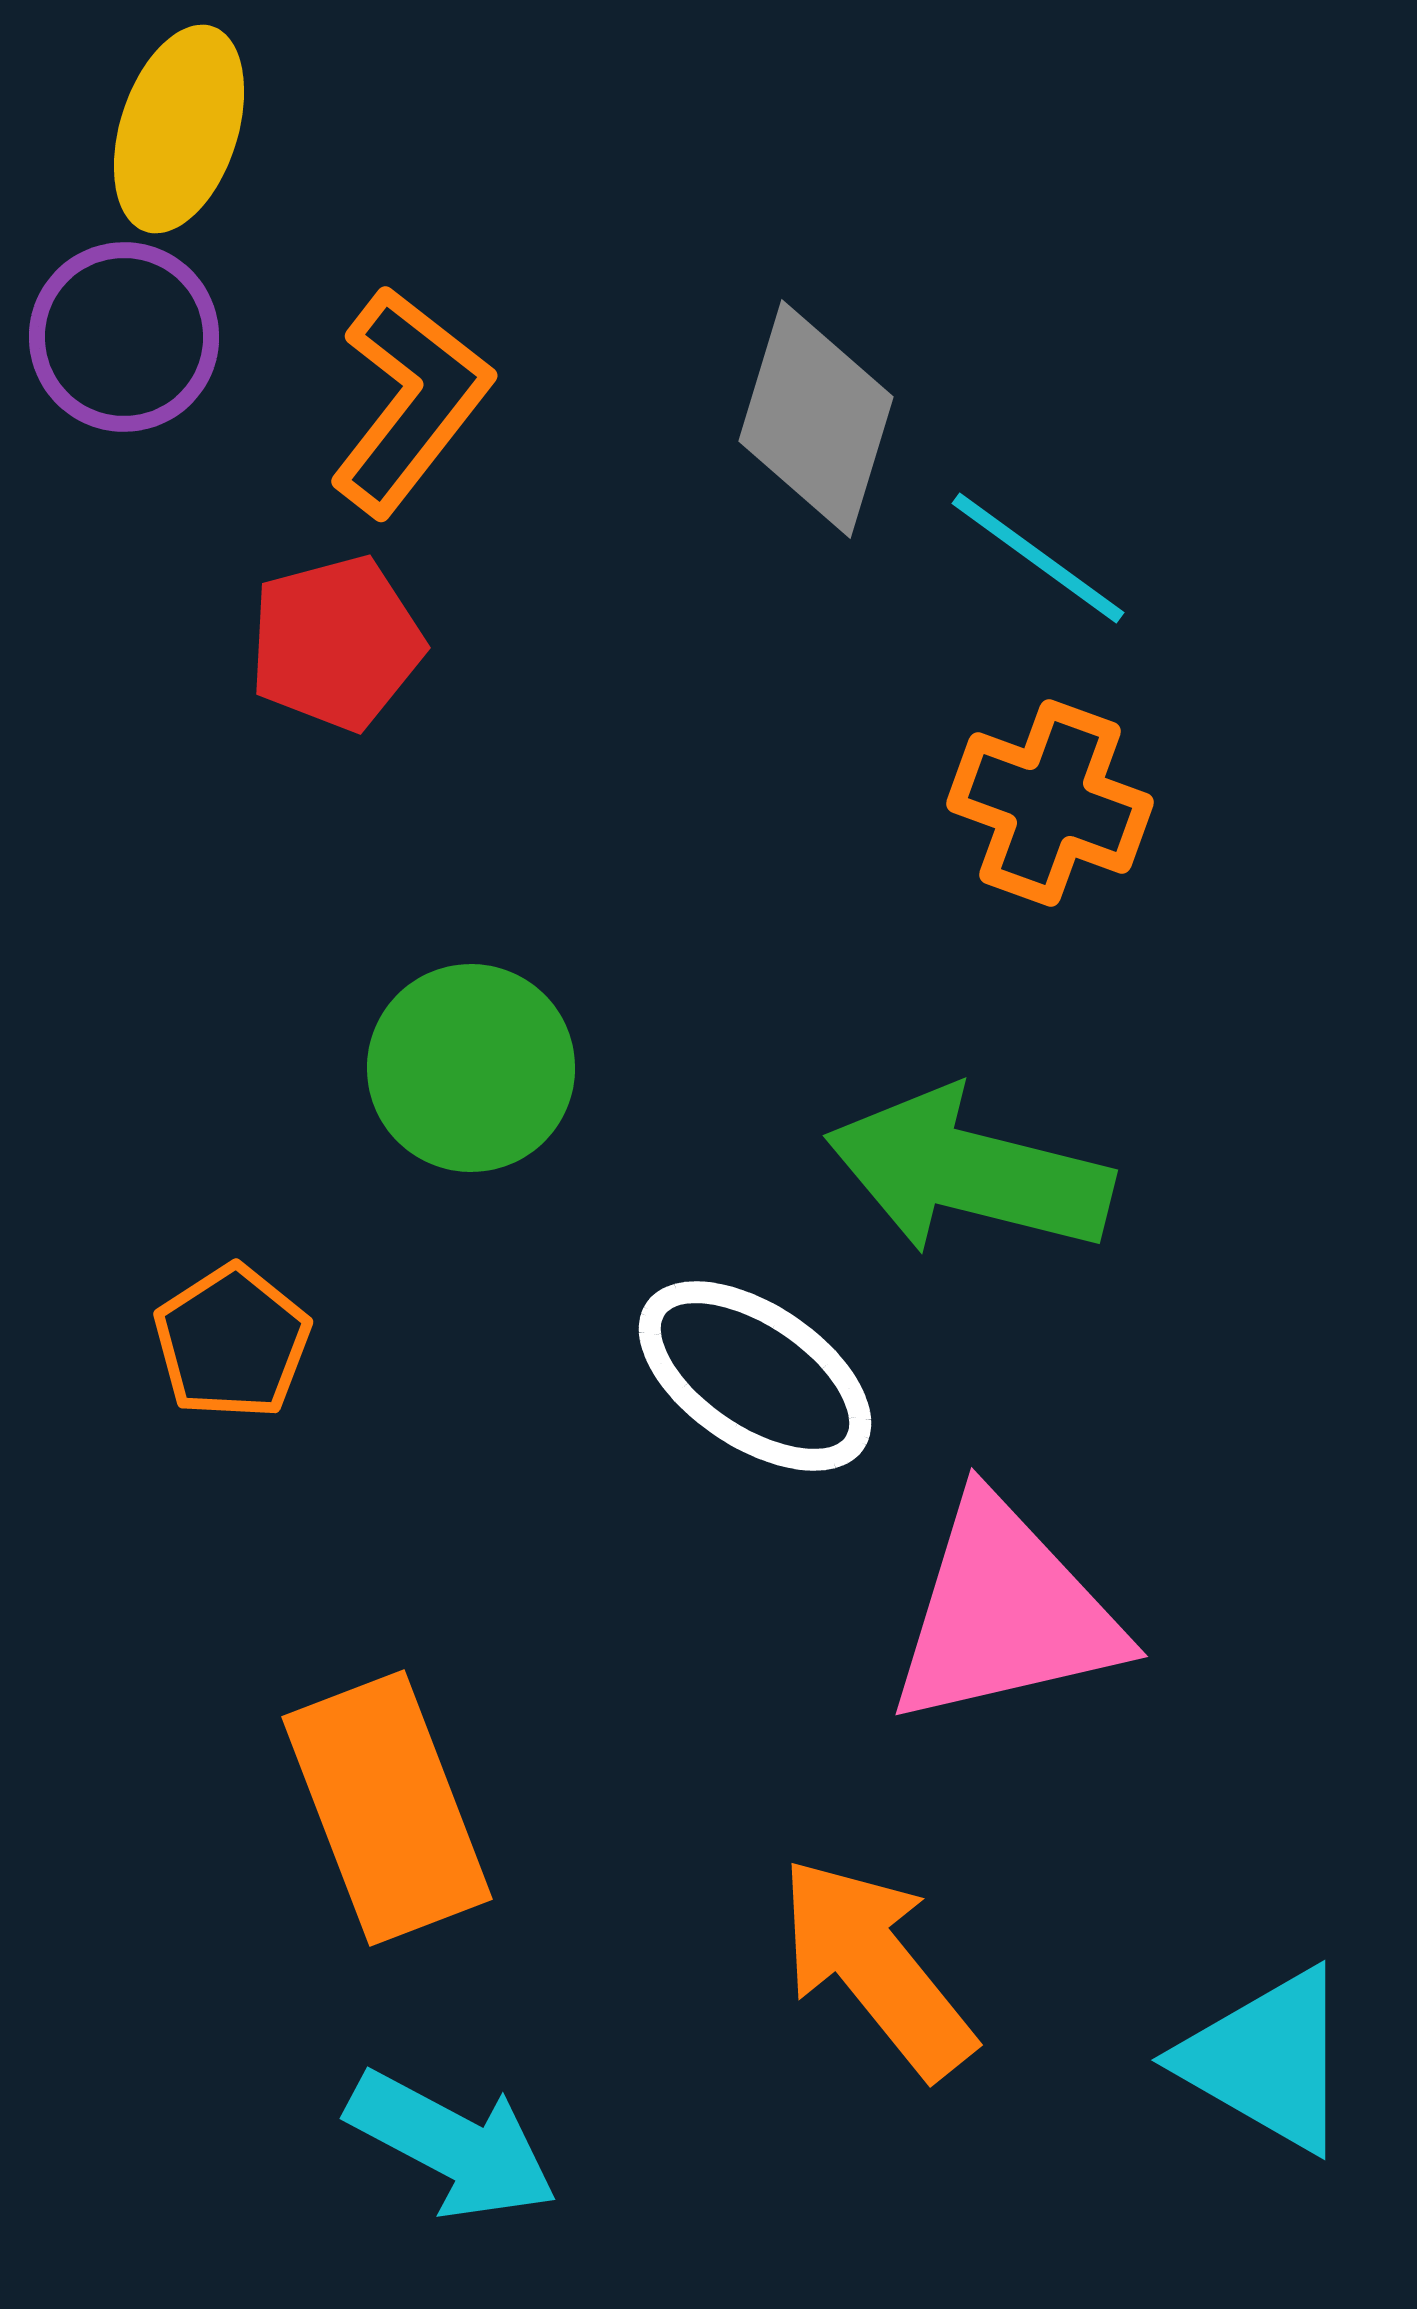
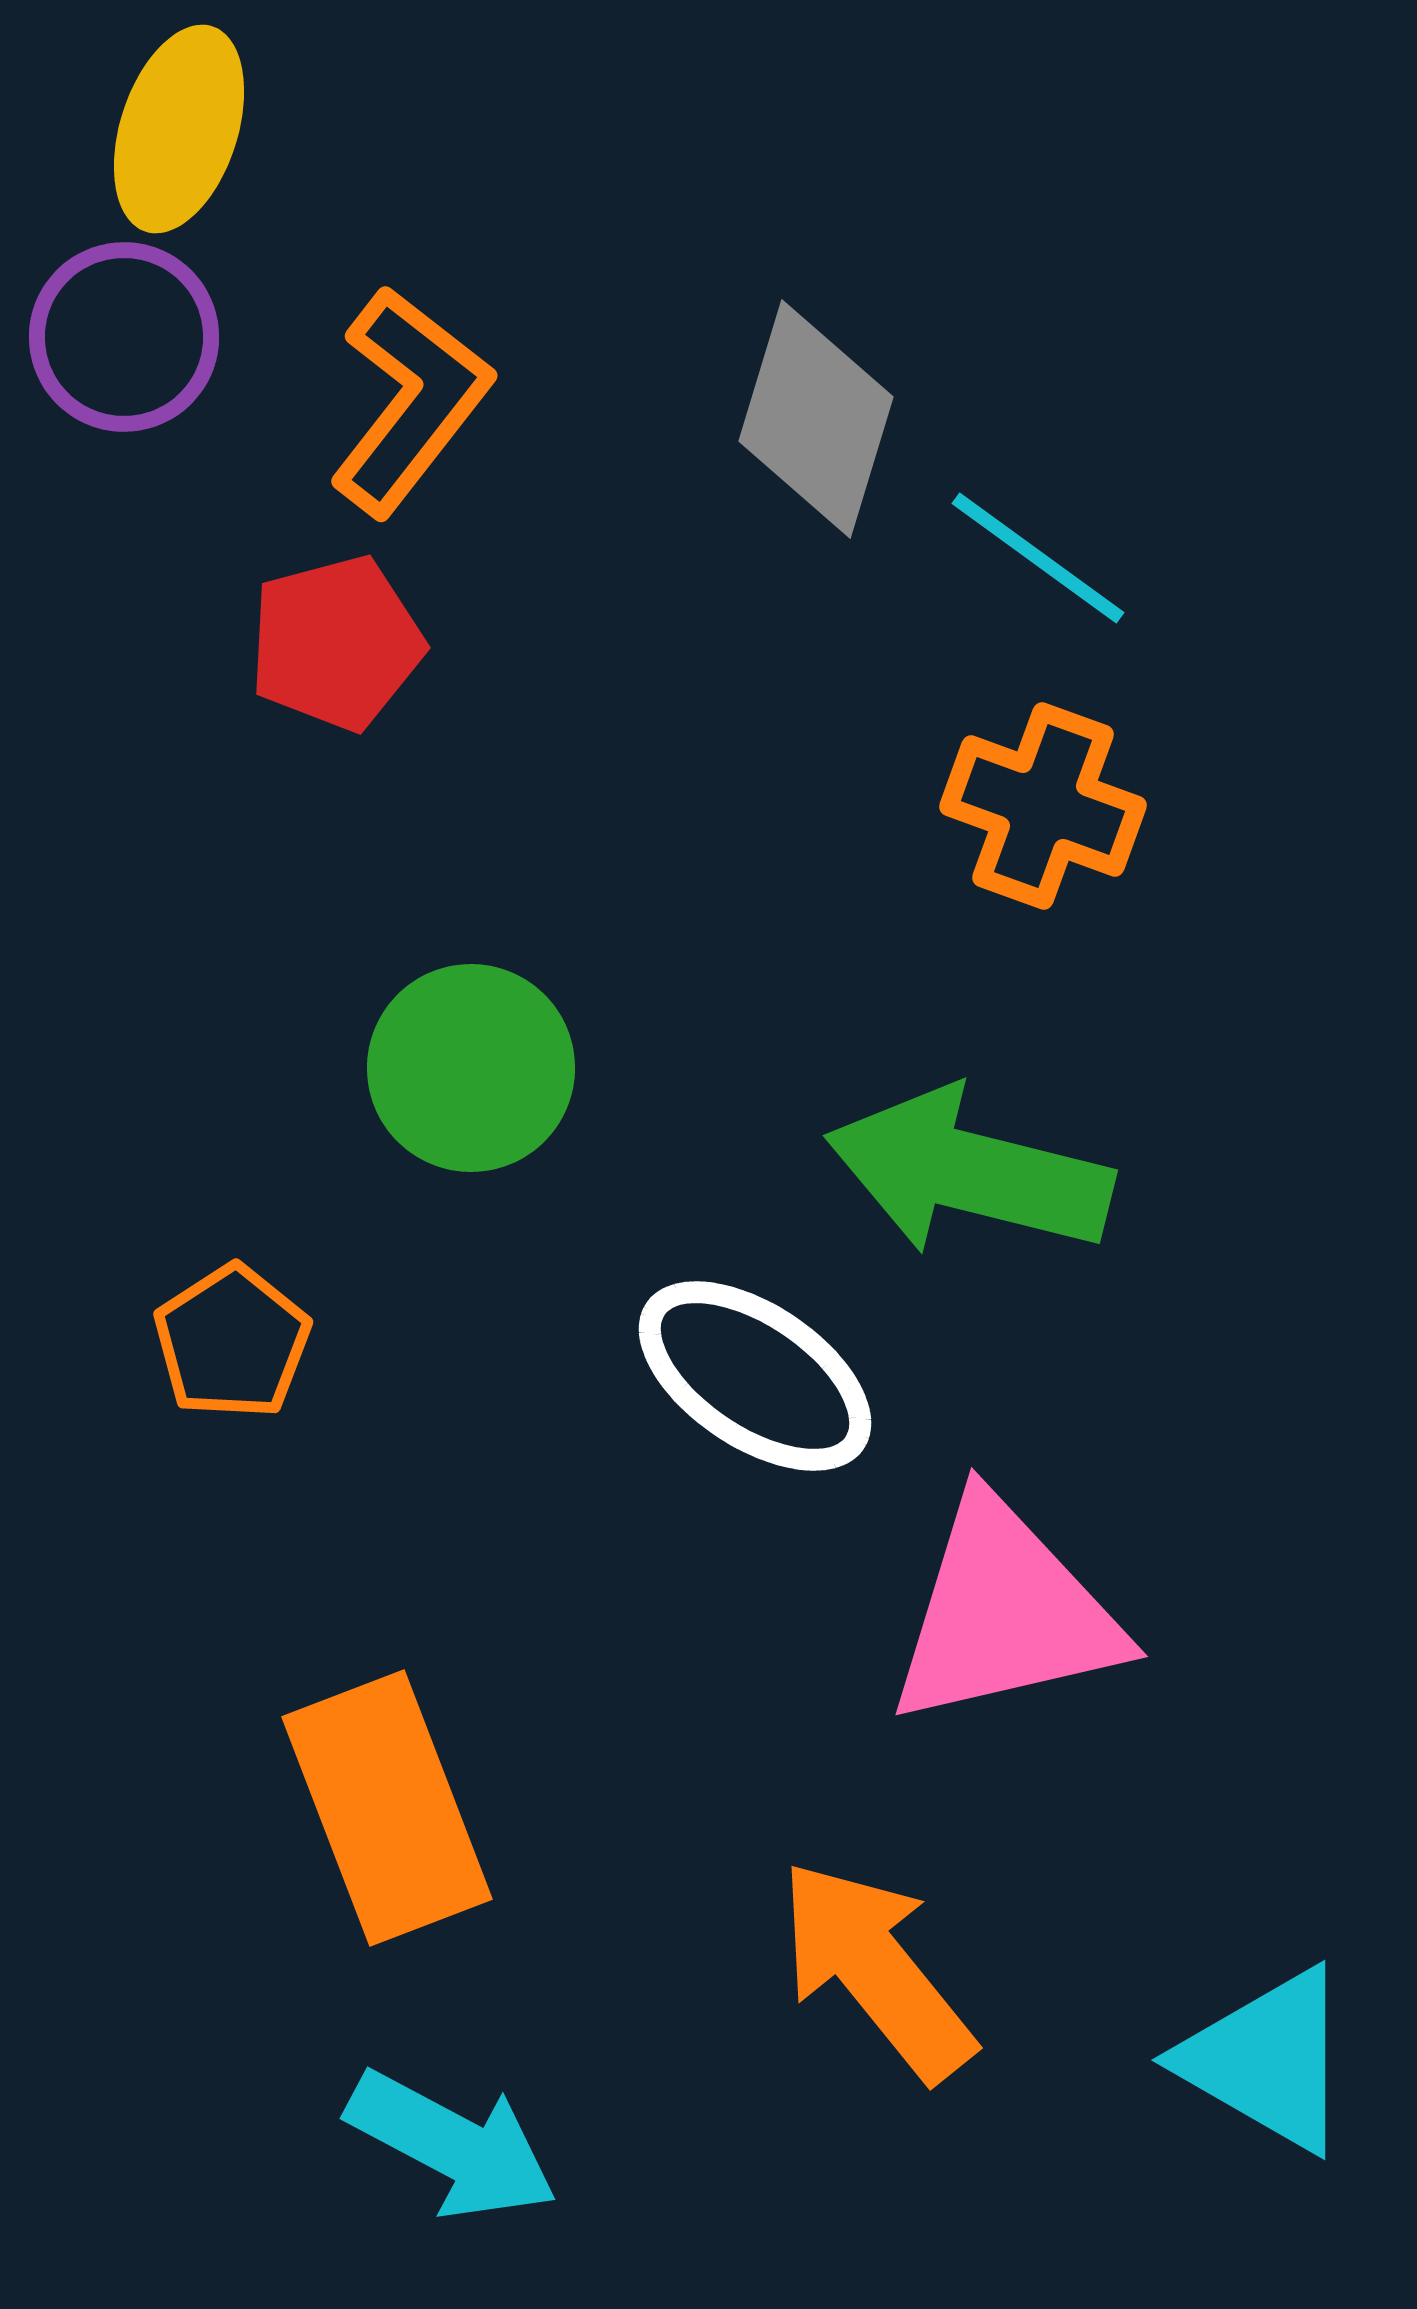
orange cross: moved 7 px left, 3 px down
orange arrow: moved 3 px down
